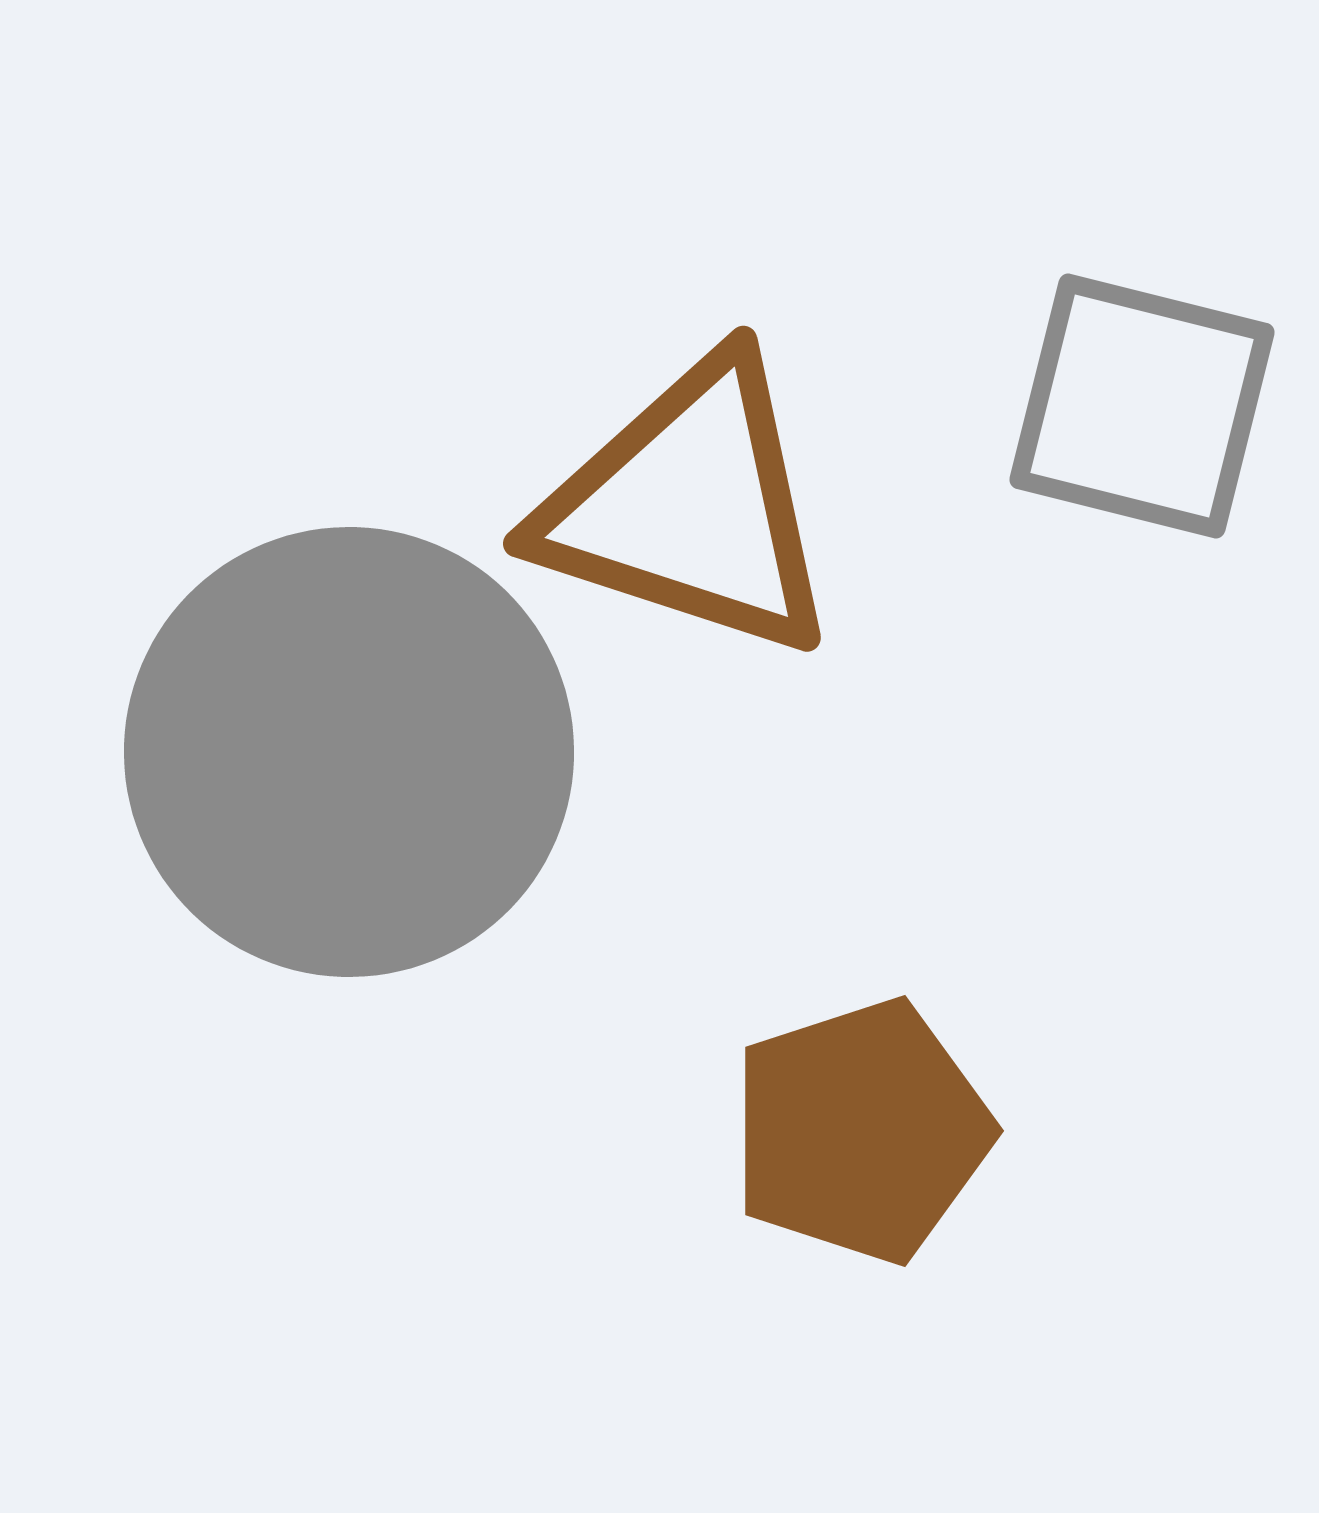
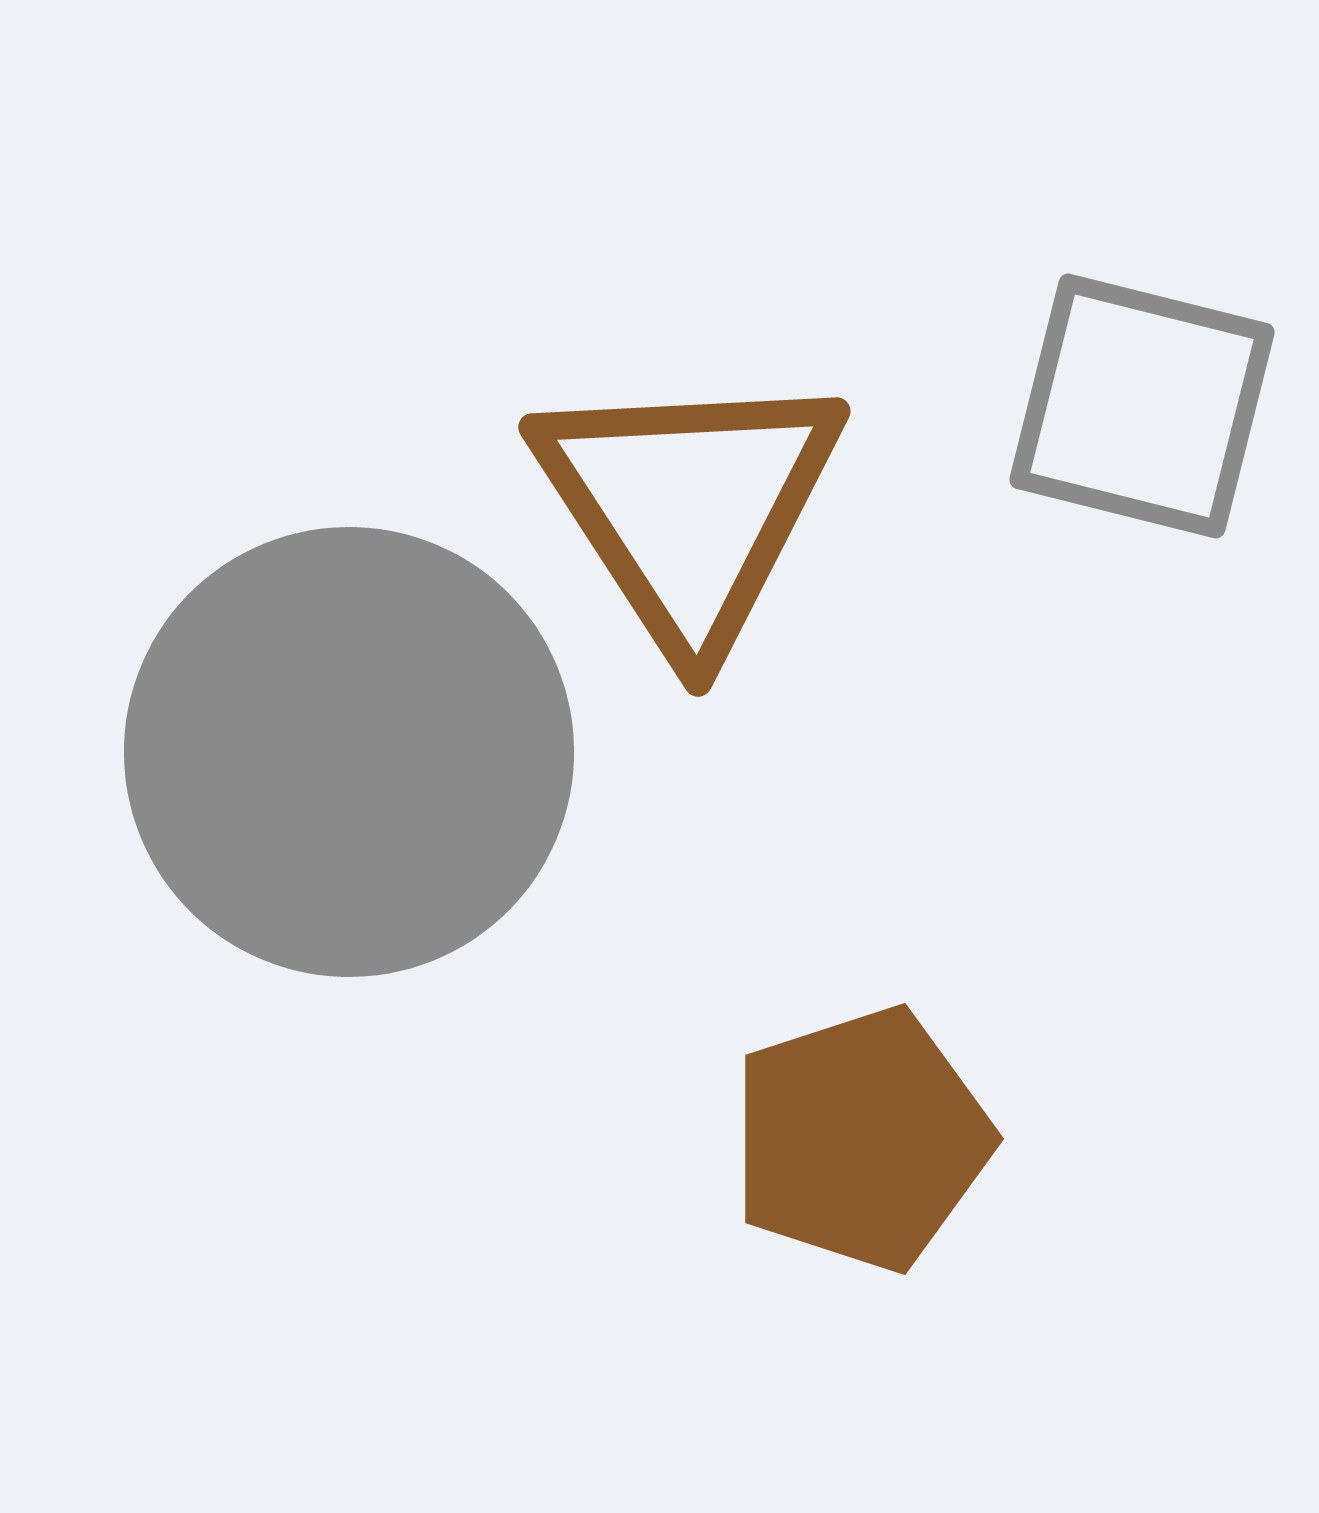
brown triangle: rotated 39 degrees clockwise
brown pentagon: moved 8 px down
